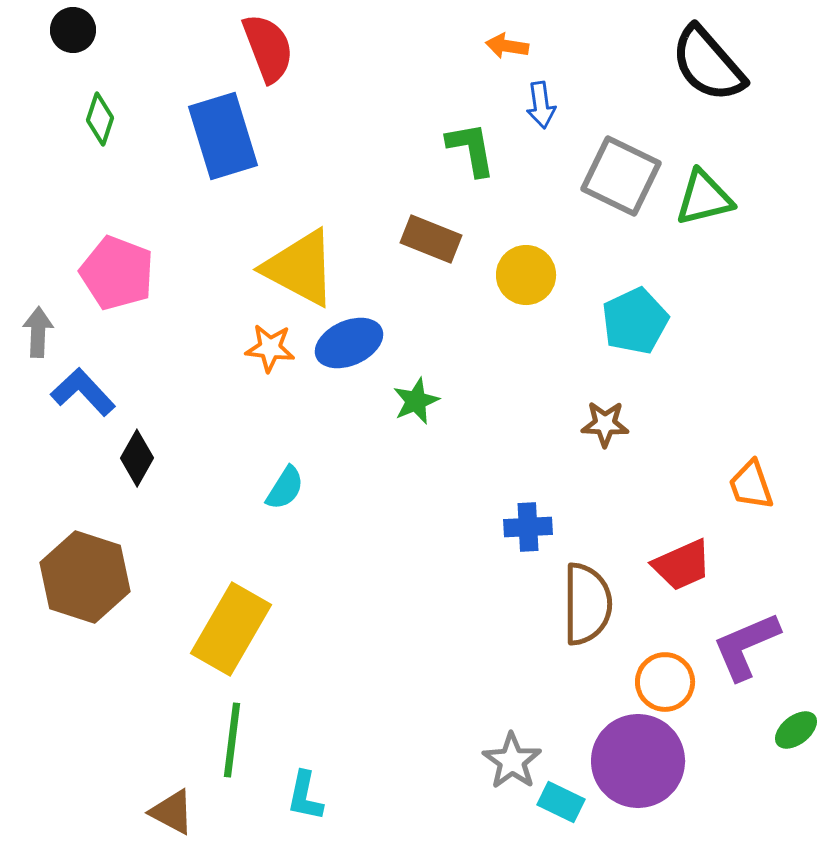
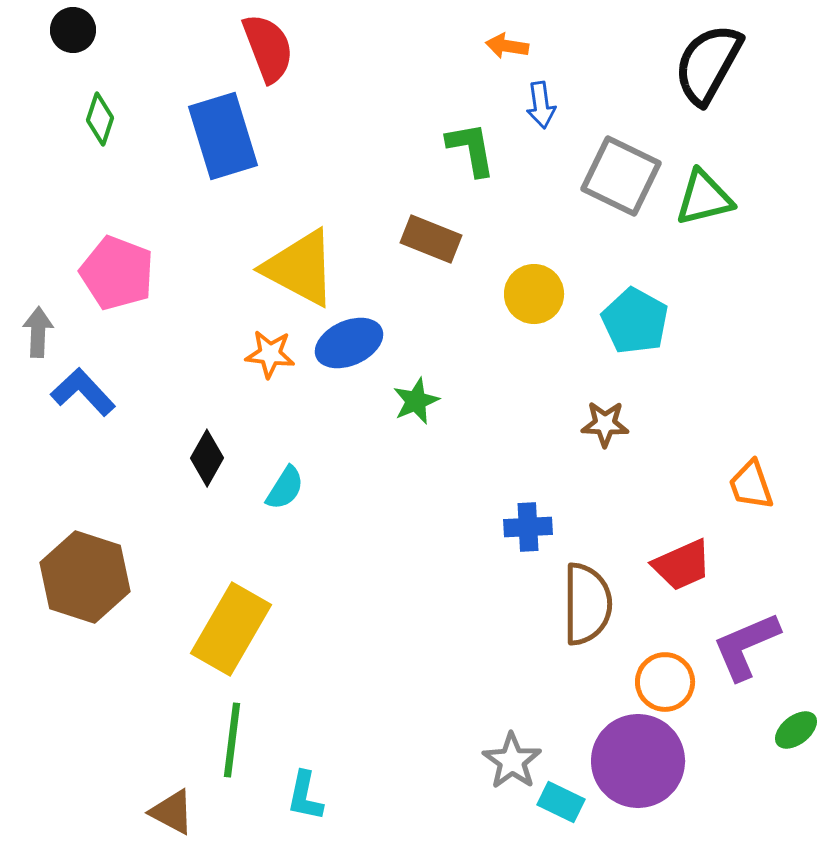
black semicircle: rotated 70 degrees clockwise
yellow circle: moved 8 px right, 19 px down
cyan pentagon: rotated 18 degrees counterclockwise
orange star: moved 6 px down
black diamond: moved 70 px right
